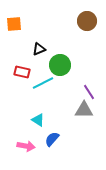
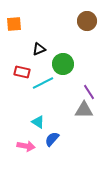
green circle: moved 3 px right, 1 px up
cyan triangle: moved 2 px down
